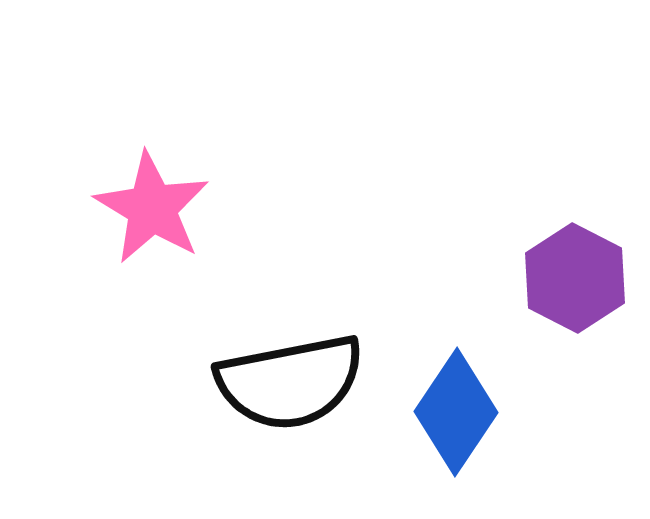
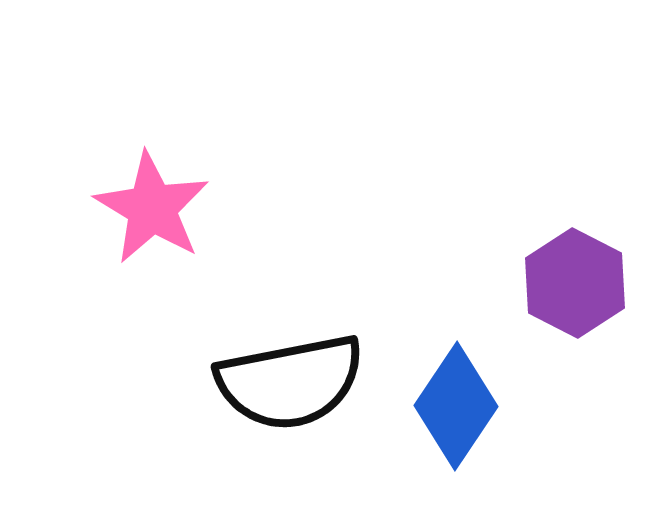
purple hexagon: moved 5 px down
blue diamond: moved 6 px up
